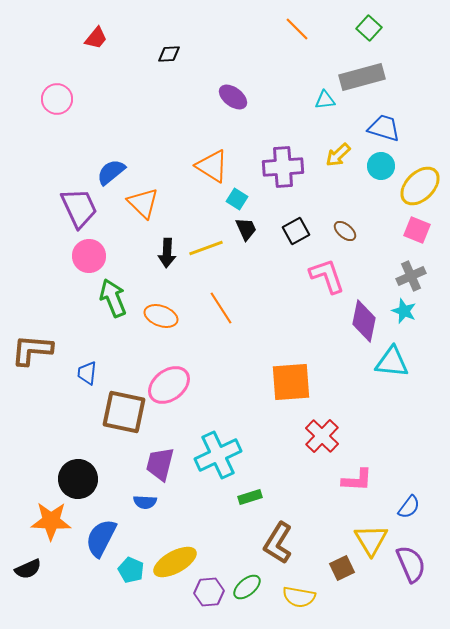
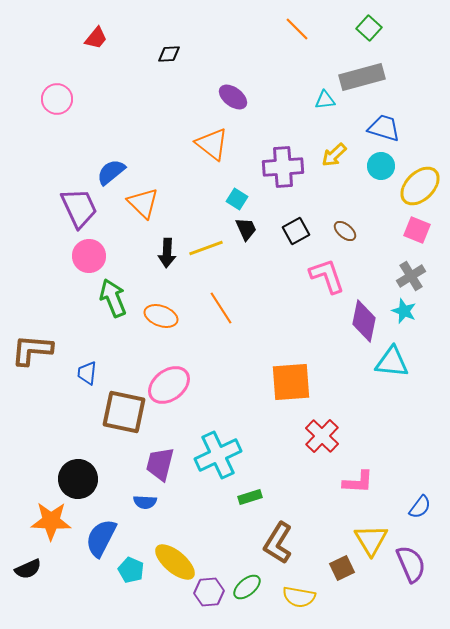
yellow arrow at (338, 155): moved 4 px left
orange triangle at (212, 166): moved 22 px up; rotated 6 degrees clockwise
gray cross at (411, 276): rotated 8 degrees counterclockwise
pink L-shape at (357, 480): moved 1 px right, 2 px down
blue semicircle at (409, 507): moved 11 px right
yellow ellipse at (175, 562): rotated 69 degrees clockwise
